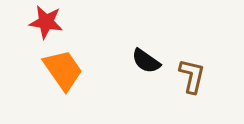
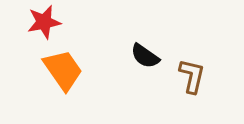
red star: moved 2 px left; rotated 20 degrees counterclockwise
black semicircle: moved 1 px left, 5 px up
